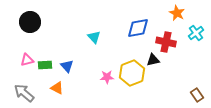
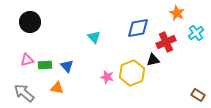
red cross: rotated 36 degrees counterclockwise
pink star: rotated 16 degrees clockwise
orange triangle: rotated 16 degrees counterclockwise
brown rectangle: moved 1 px right; rotated 24 degrees counterclockwise
